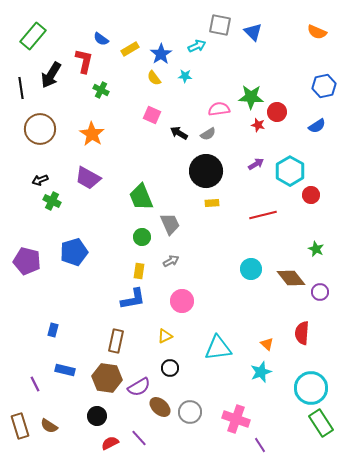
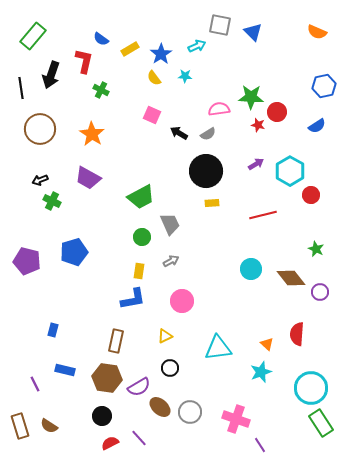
black arrow at (51, 75): rotated 12 degrees counterclockwise
green trapezoid at (141, 197): rotated 96 degrees counterclockwise
red semicircle at (302, 333): moved 5 px left, 1 px down
black circle at (97, 416): moved 5 px right
